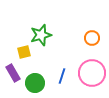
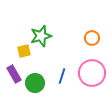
green star: moved 1 px down
yellow square: moved 1 px up
purple rectangle: moved 1 px right, 1 px down
